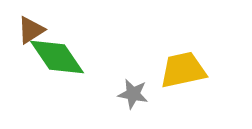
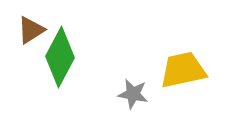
green diamond: moved 3 px right; rotated 62 degrees clockwise
